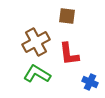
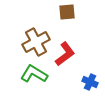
brown square: moved 4 px up; rotated 12 degrees counterclockwise
red L-shape: moved 4 px left; rotated 120 degrees counterclockwise
green L-shape: moved 3 px left
